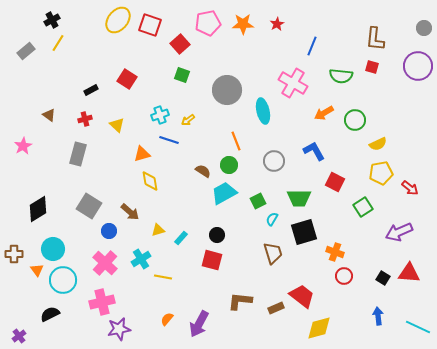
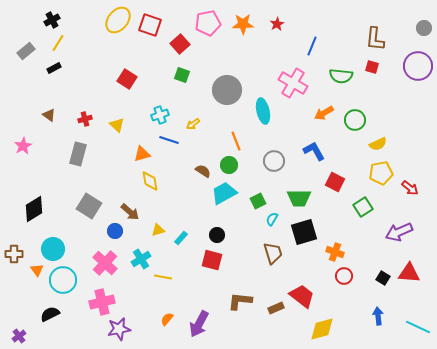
black rectangle at (91, 90): moved 37 px left, 22 px up
yellow arrow at (188, 120): moved 5 px right, 4 px down
black diamond at (38, 209): moved 4 px left
blue circle at (109, 231): moved 6 px right
yellow diamond at (319, 328): moved 3 px right, 1 px down
